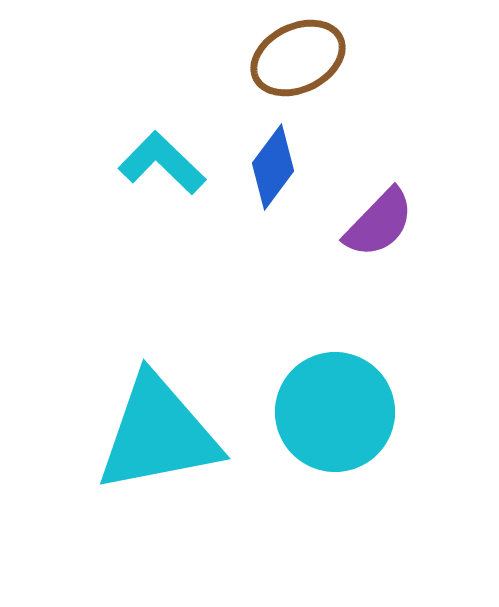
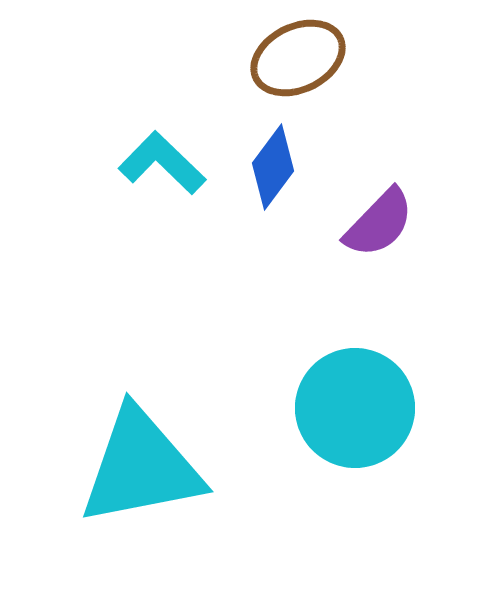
cyan circle: moved 20 px right, 4 px up
cyan triangle: moved 17 px left, 33 px down
